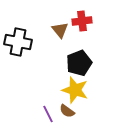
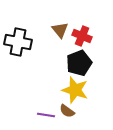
red cross: moved 15 px down; rotated 30 degrees clockwise
purple line: moved 2 px left, 1 px down; rotated 54 degrees counterclockwise
